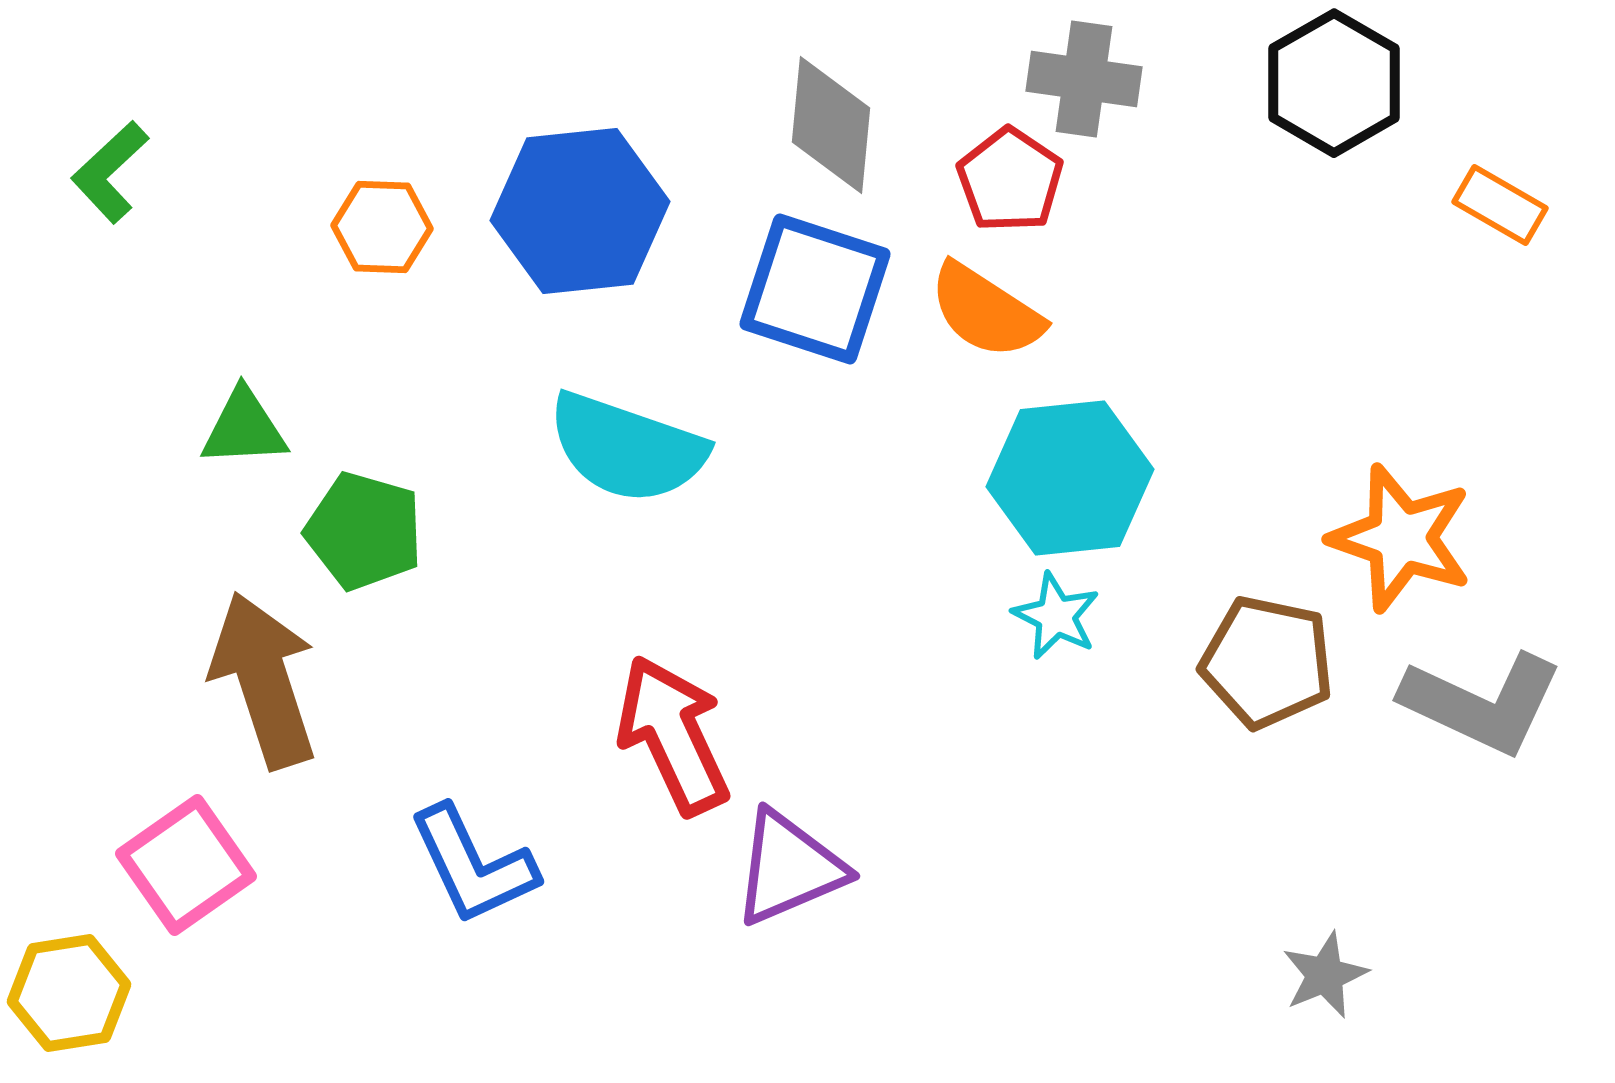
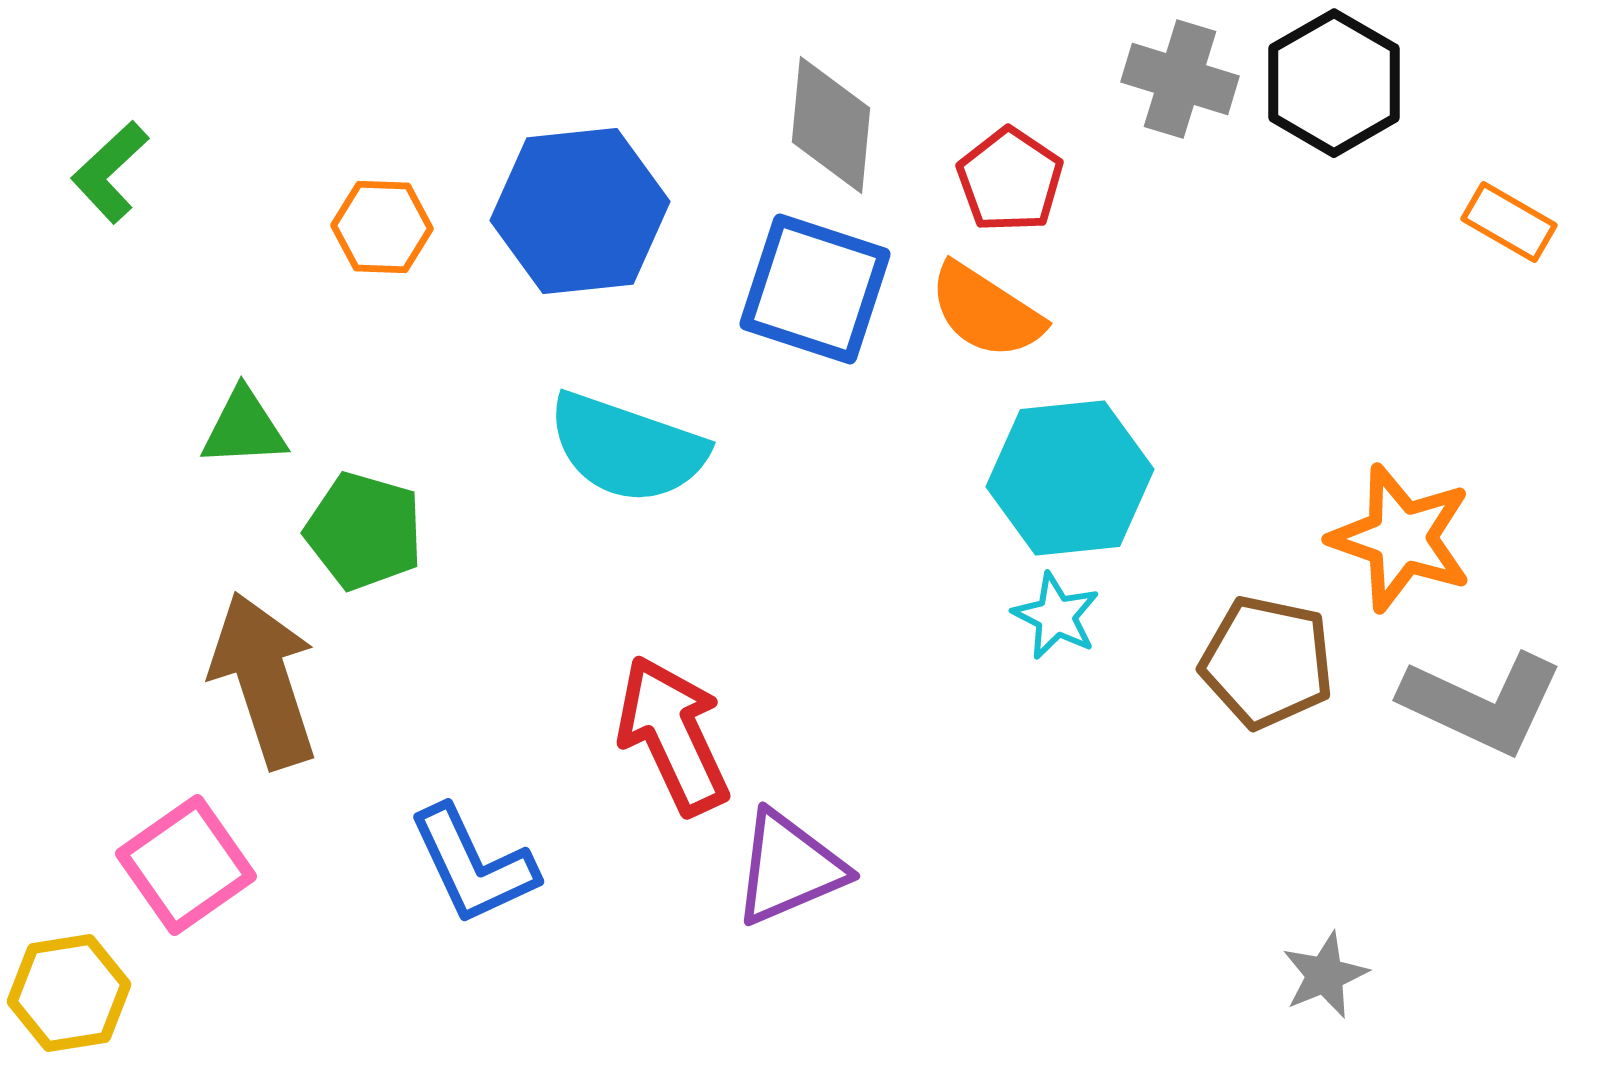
gray cross: moved 96 px right; rotated 9 degrees clockwise
orange rectangle: moved 9 px right, 17 px down
